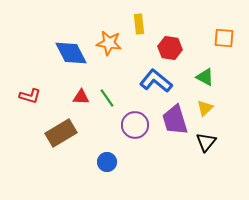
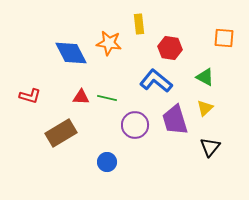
green line: rotated 42 degrees counterclockwise
black triangle: moved 4 px right, 5 px down
